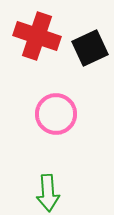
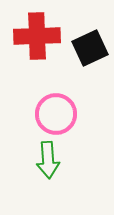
red cross: rotated 21 degrees counterclockwise
green arrow: moved 33 px up
